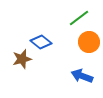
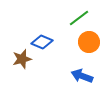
blue diamond: moved 1 px right; rotated 15 degrees counterclockwise
